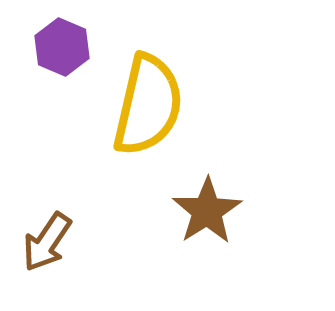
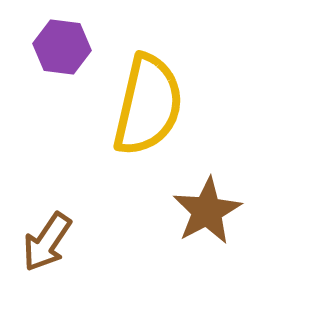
purple hexagon: rotated 16 degrees counterclockwise
brown star: rotated 4 degrees clockwise
